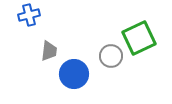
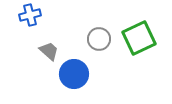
blue cross: moved 1 px right
gray trapezoid: rotated 55 degrees counterclockwise
gray circle: moved 12 px left, 17 px up
